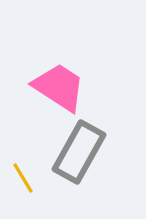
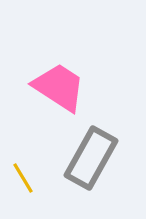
gray rectangle: moved 12 px right, 6 px down
